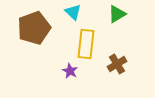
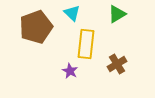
cyan triangle: moved 1 px left, 1 px down
brown pentagon: moved 2 px right, 1 px up
